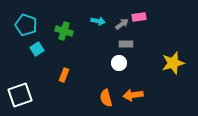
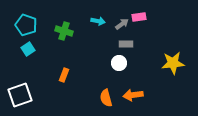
cyan square: moved 9 px left
yellow star: rotated 10 degrees clockwise
